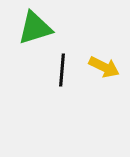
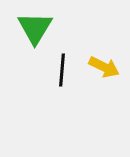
green triangle: rotated 42 degrees counterclockwise
